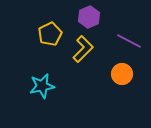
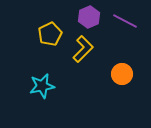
purple line: moved 4 px left, 20 px up
